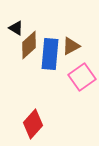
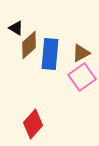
brown triangle: moved 10 px right, 7 px down
